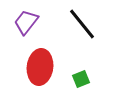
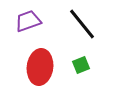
purple trapezoid: moved 2 px right, 1 px up; rotated 32 degrees clockwise
green square: moved 14 px up
